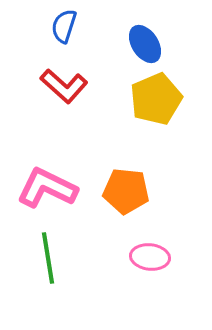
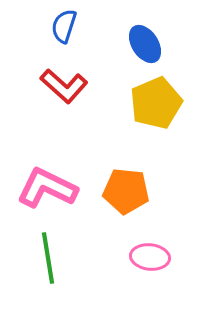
yellow pentagon: moved 4 px down
